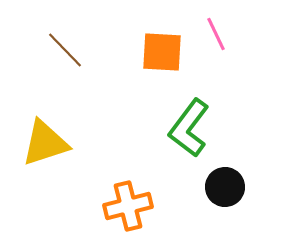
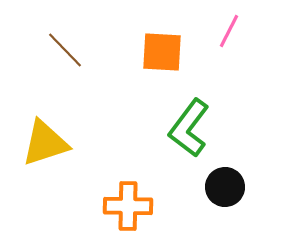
pink line: moved 13 px right, 3 px up; rotated 52 degrees clockwise
orange cross: rotated 15 degrees clockwise
